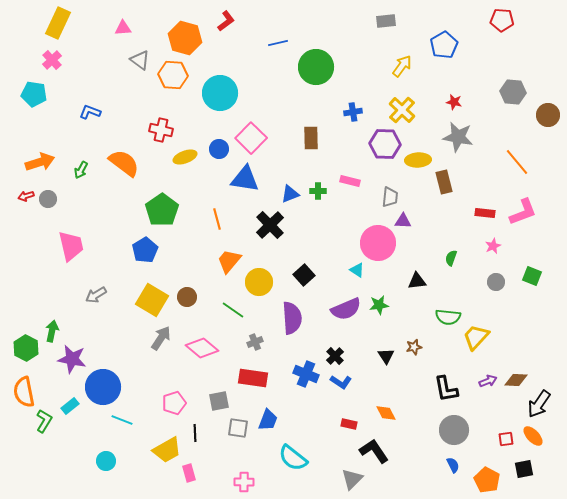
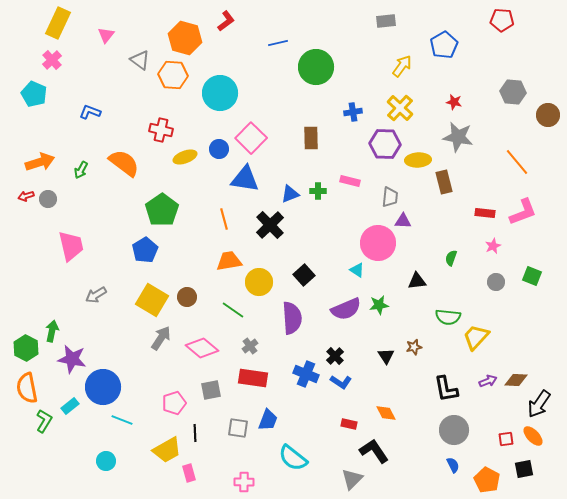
pink triangle at (123, 28): moved 17 px left, 7 px down; rotated 48 degrees counterclockwise
cyan pentagon at (34, 94): rotated 15 degrees clockwise
yellow cross at (402, 110): moved 2 px left, 2 px up
orange line at (217, 219): moved 7 px right
orange trapezoid at (229, 261): rotated 40 degrees clockwise
gray cross at (255, 342): moved 5 px left, 4 px down; rotated 14 degrees counterclockwise
orange semicircle at (24, 392): moved 3 px right, 4 px up
gray square at (219, 401): moved 8 px left, 11 px up
